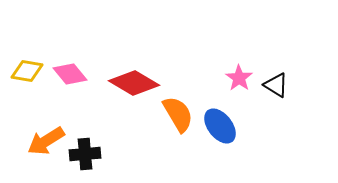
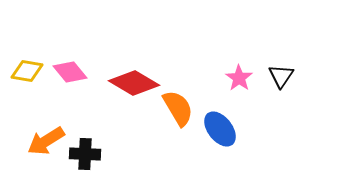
pink diamond: moved 2 px up
black triangle: moved 5 px right, 9 px up; rotated 32 degrees clockwise
orange semicircle: moved 6 px up
blue ellipse: moved 3 px down
black cross: rotated 8 degrees clockwise
